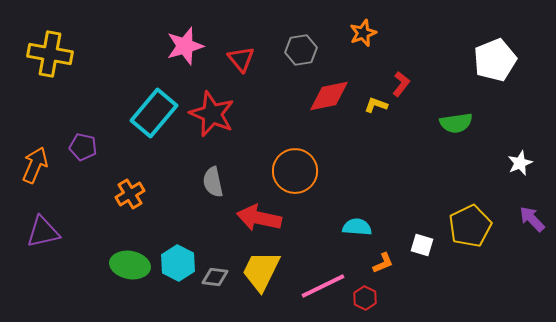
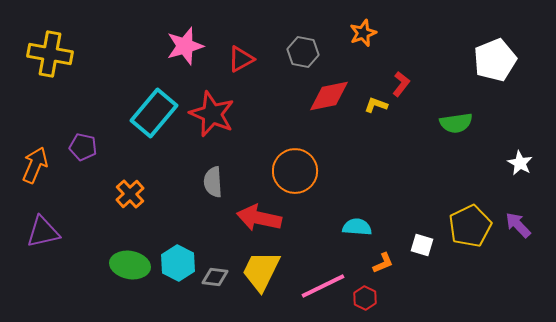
gray hexagon: moved 2 px right, 2 px down; rotated 20 degrees clockwise
red triangle: rotated 40 degrees clockwise
white star: rotated 20 degrees counterclockwise
gray semicircle: rotated 8 degrees clockwise
orange cross: rotated 12 degrees counterclockwise
purple arrow: moved 14 px left, 6 px down
